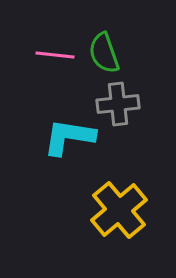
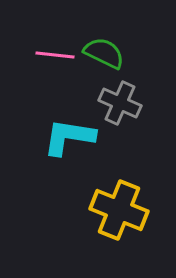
green semicircle: rotated 135 degrees clockwise
gray cross: moved 2 px right, 1 px up; rotated 30 degrees clockwise
yellow cross: rotated 28 degrees counterclockwise
